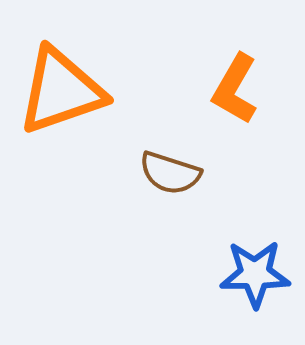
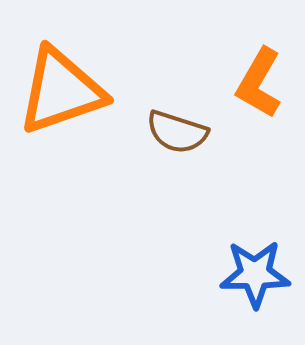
orange L-shape: moved 24 px right, 6 px up
brown semicircle: moved 7 px right, 41 px up
